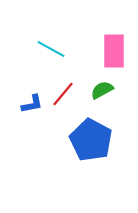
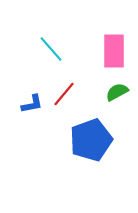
cyan line: rotated 20 degrees clockwise
green semicircle: moved 15 px right, 2 px down
red line: moved 1 px right
blue pentagon: rotated 24 degrees clockwise
